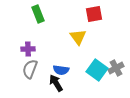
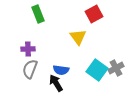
red square: rotated 18 degrees counterclockwise
